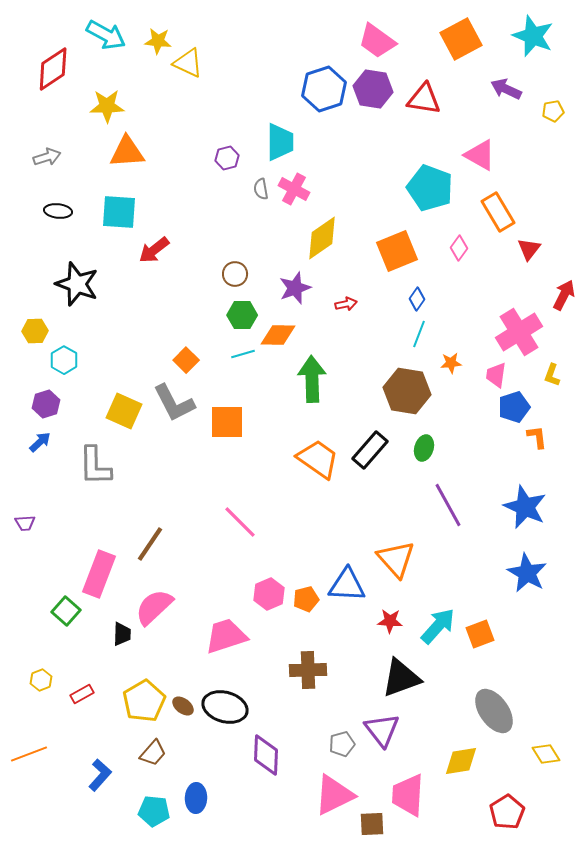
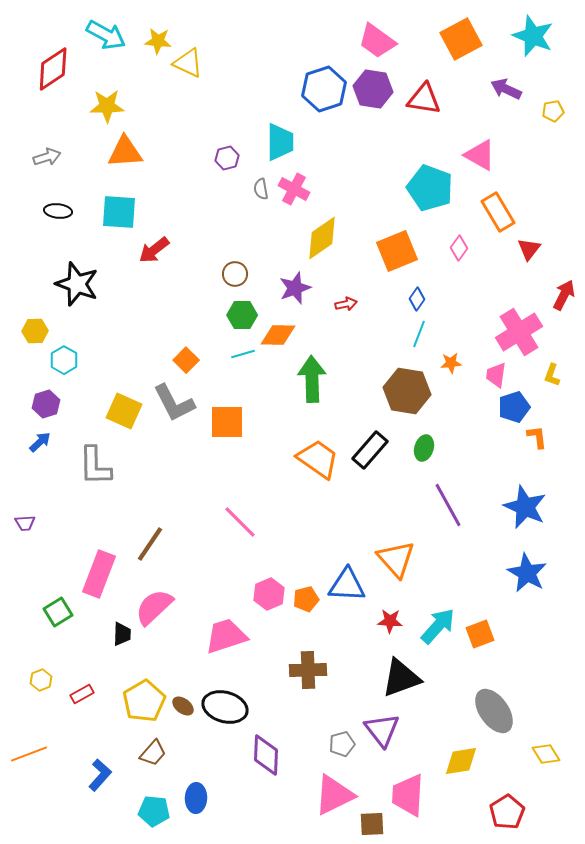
orange triangle at (127, 152): moved 2 px left
green square at (66, 611): moved 8 px left, 1 px down; rotated 16 degrees clockwise
